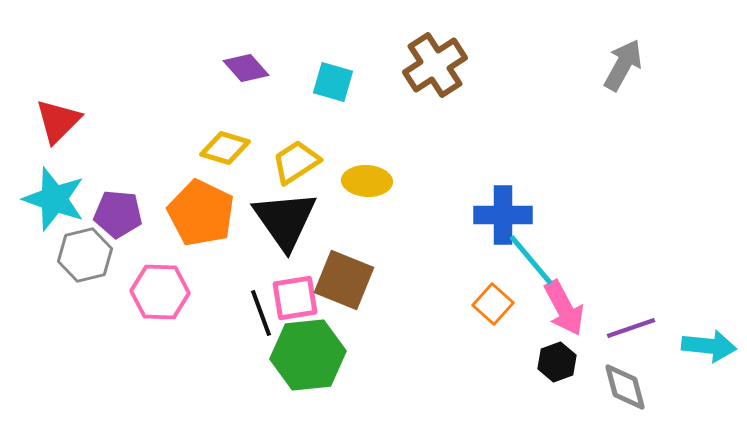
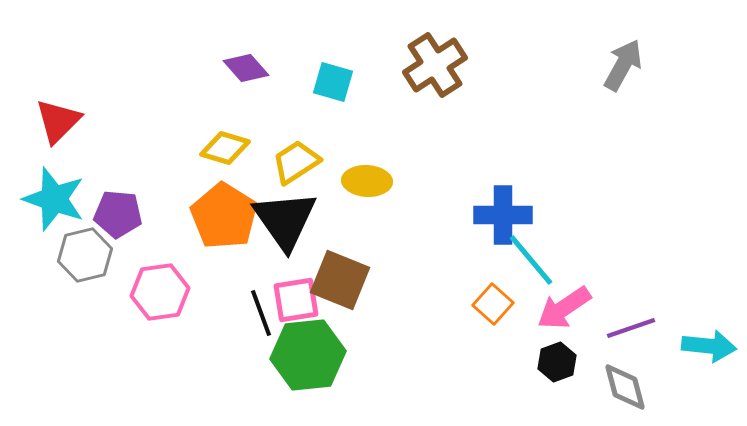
orange pentagon: moved 23 px right, 3 px down; rotated 6 degrees clockwise
brown square: moved 4 px left
pink hexagon: rotated 10 degrees counterclockwise
pink square: moved 1 px right, 2 px down
pink arrow: rotated 84 degrees clockwise
